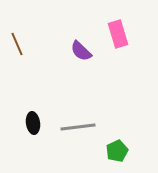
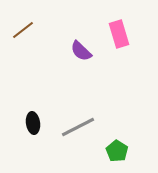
pink rectangle: moved 1 px right
brown line: moved 6 px right, 14 px up; rotated 75 degrees clockwise
gray line: rotated 20 degrees counterclockwise
green pentagon: rotated 15 degrees counterclockwise
